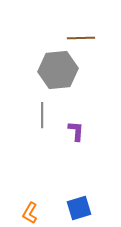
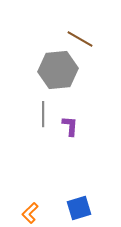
brown line: moved 1 px left, 1 px down; rotated 32 degrees clockwise
gray line: moved 1 px right, 1 px up
purple L-shape: moved 6 px left, 5 px up
orange L-shape: rotated 15 degrees clockwise
